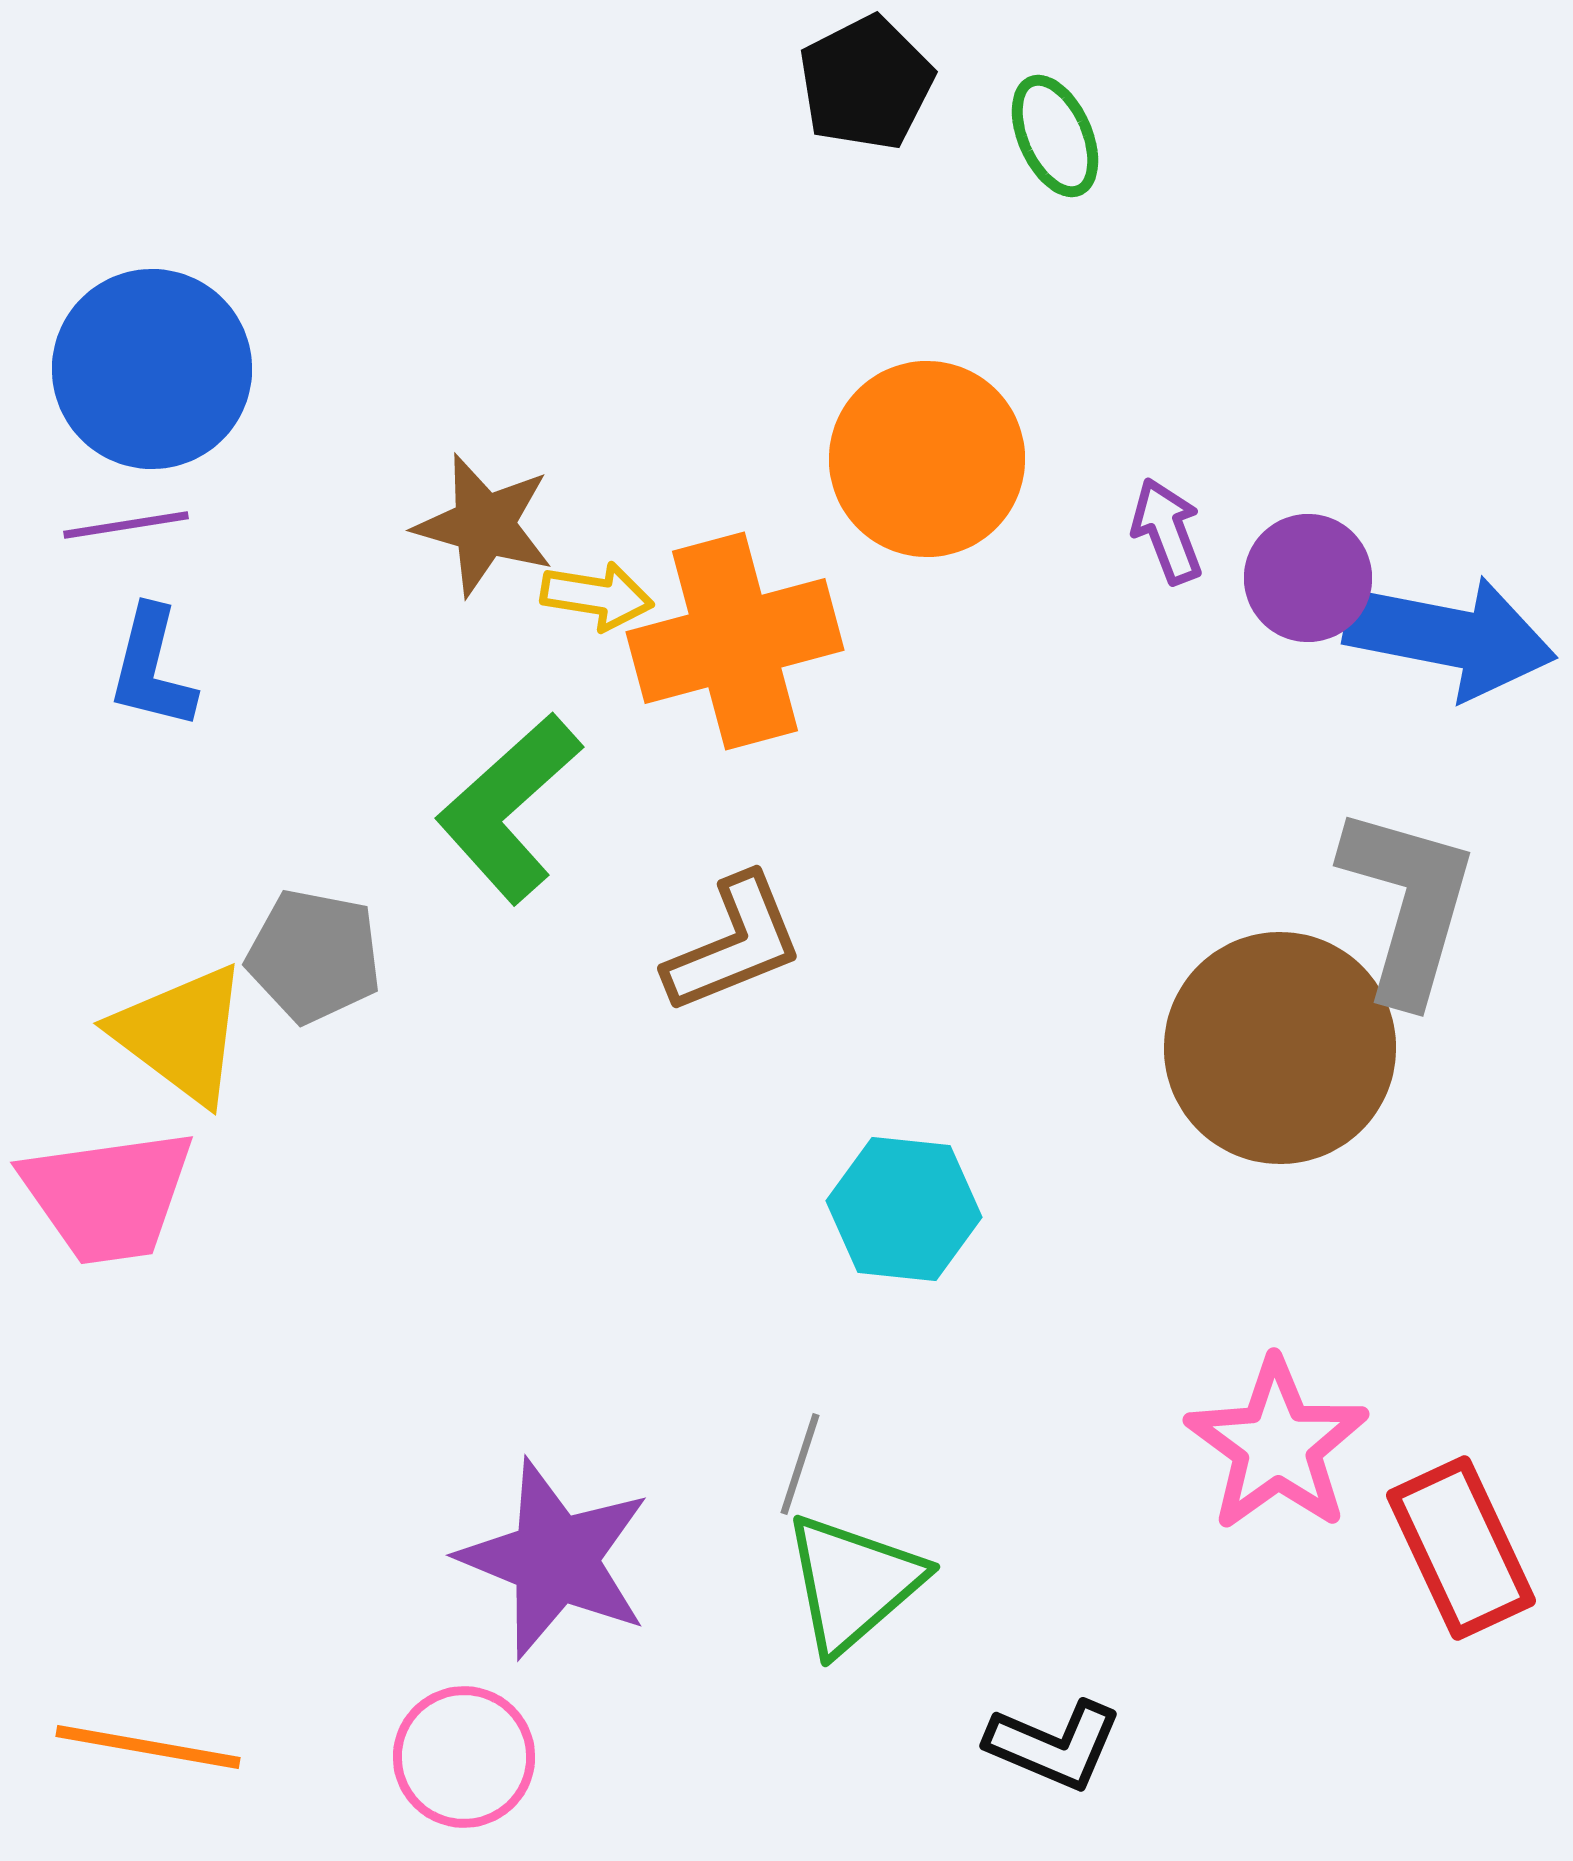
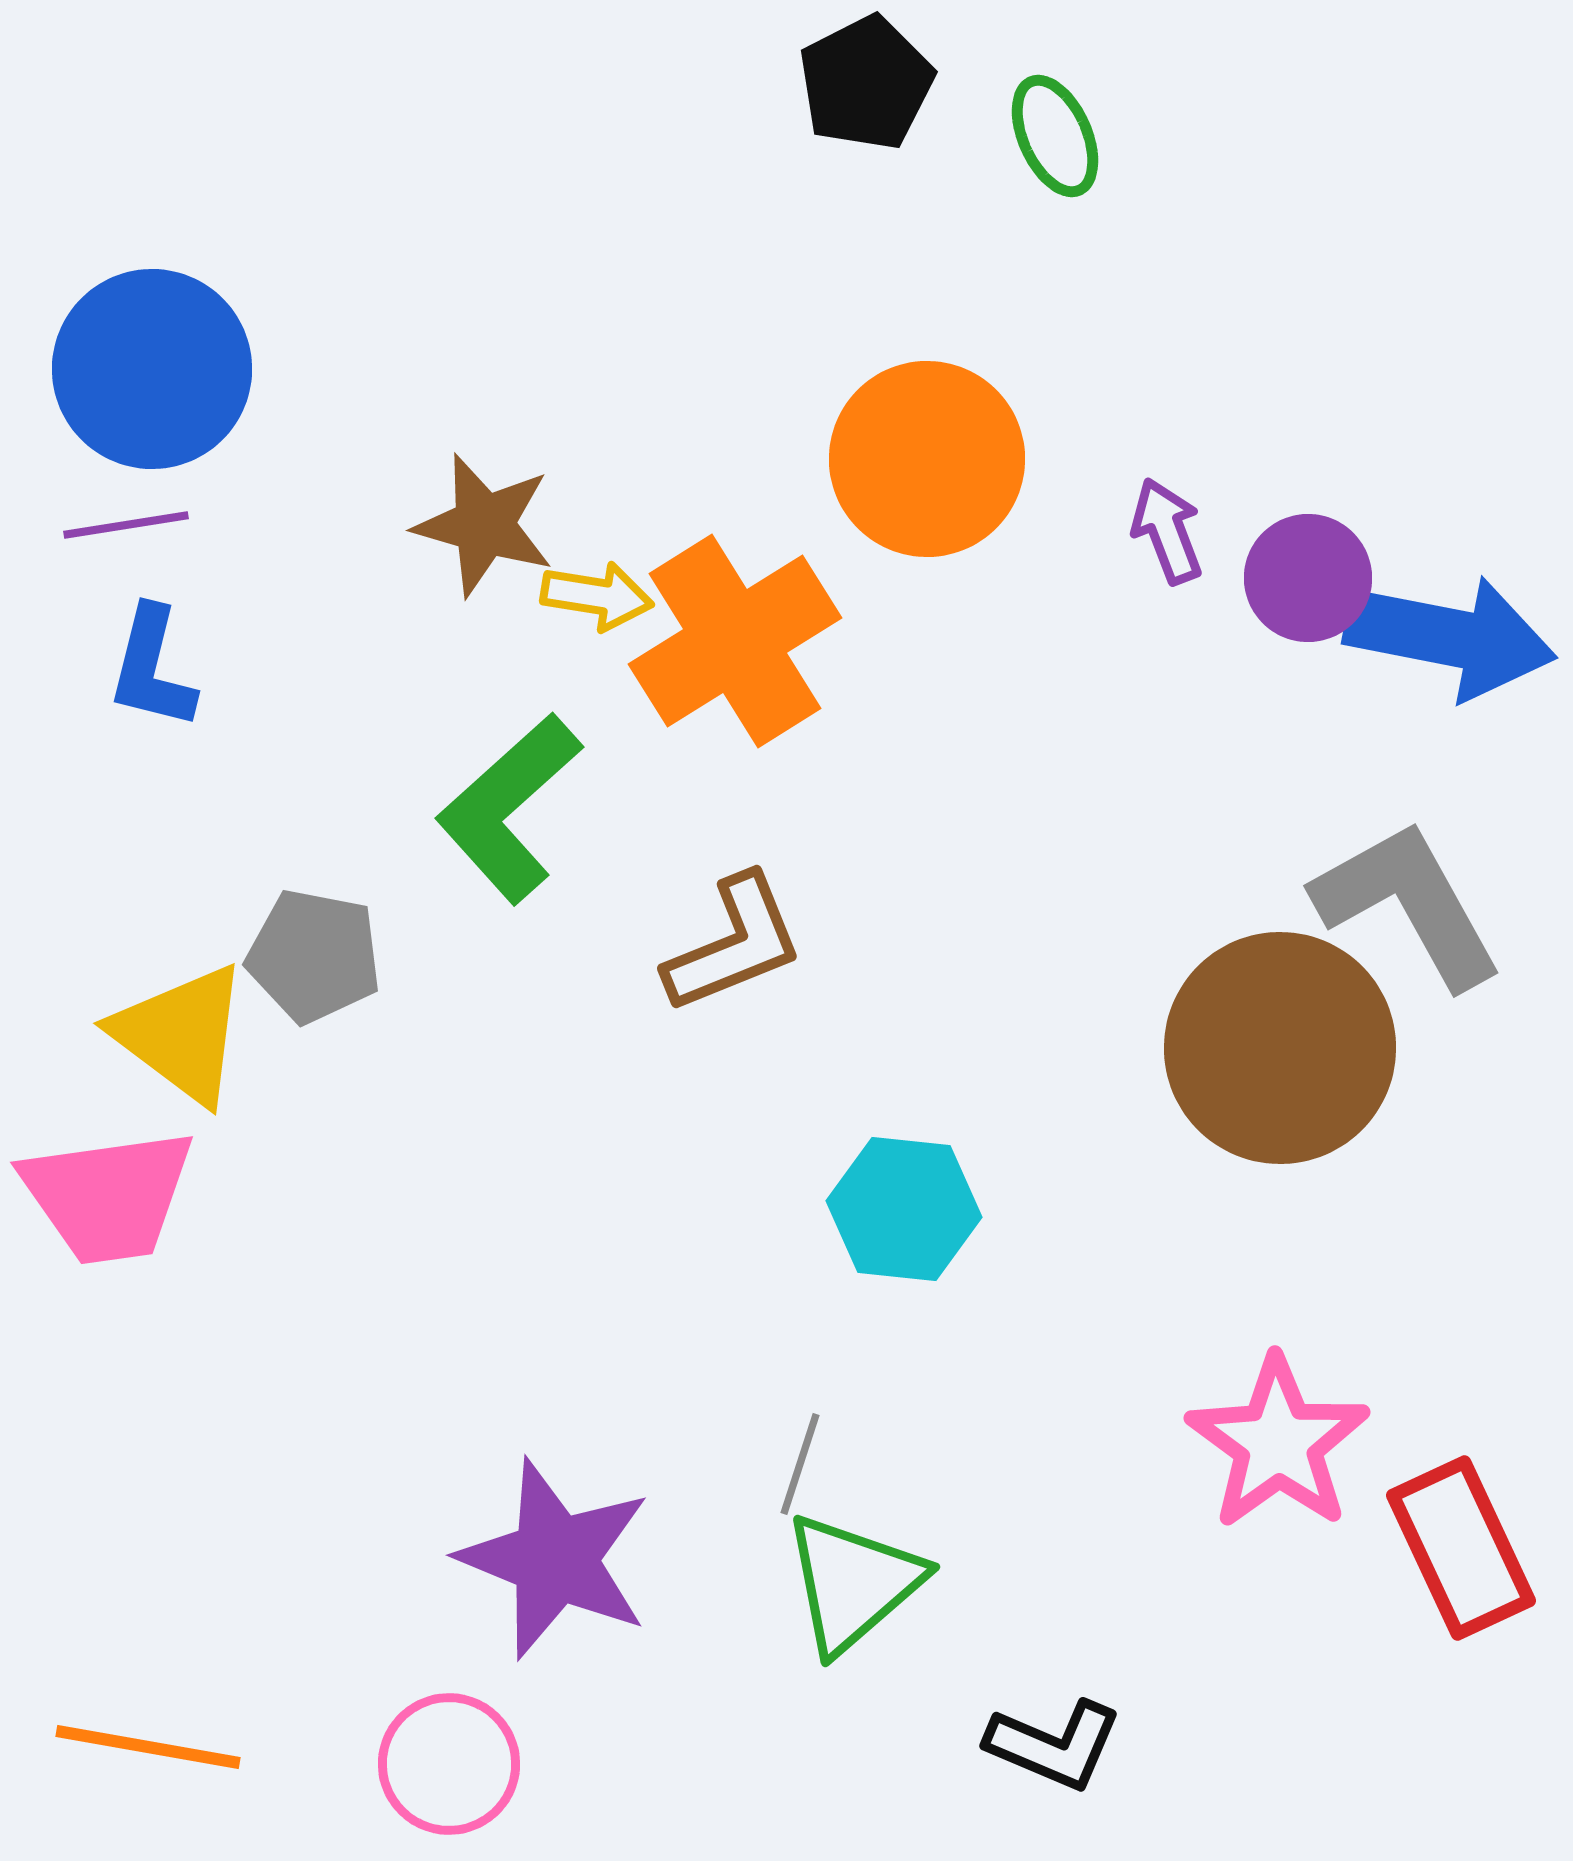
orange cross: rotated 17 degrees counterclockwise
gray L-shape: rotated 45 degrees counterclockwise
pink star: moved 1 px right, 2 px up
pink circle: moved 15 px left, 7 px down
